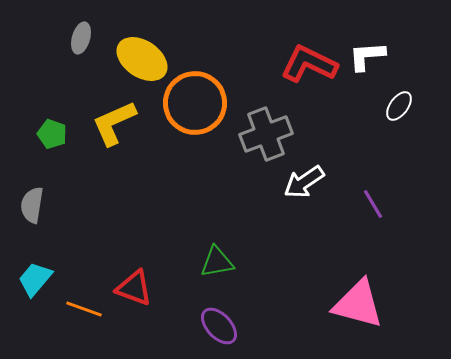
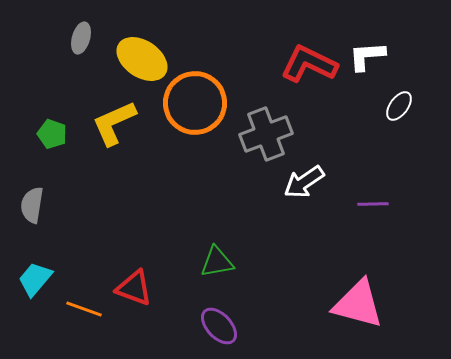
purple line: rotated 60 degrees counterclockwise
